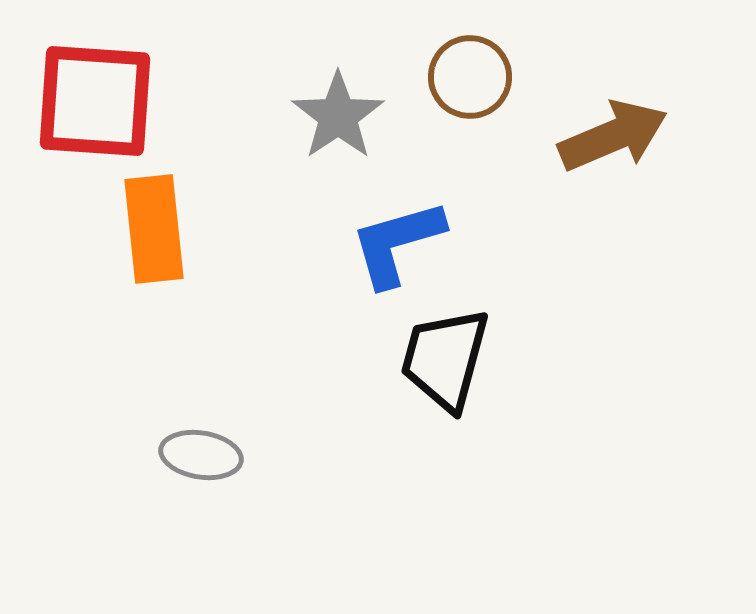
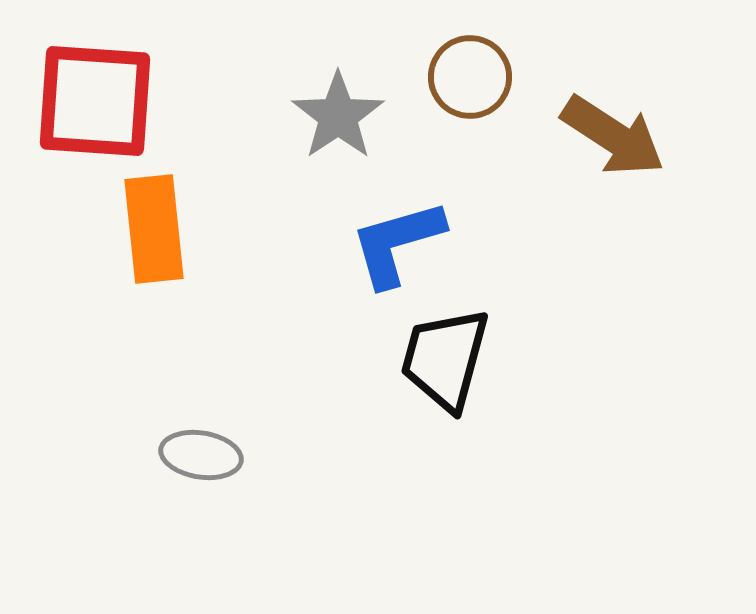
brown arrow: rotated 56 degrees clockwise
